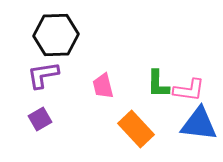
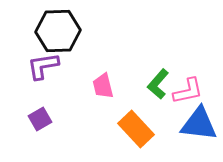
black hexagon: moved 2 px right, 4 px up
purple L-shape: moved 9 px up
green L-shape: rotated 40 degrees clockwise
pink L-shape: moved 1 px left, 1 px down; rotated 20 degrees counterclockwise
